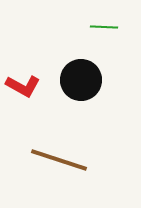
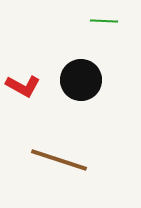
green line: moved 6 px up
